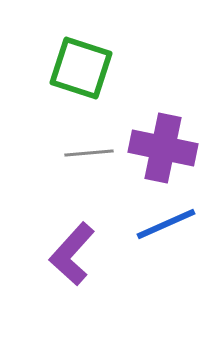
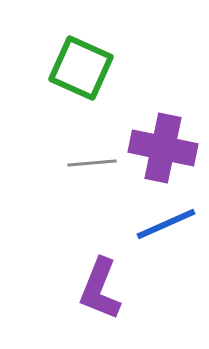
green square: rotated 6 degrees clockwise
gray line: moved 3 px right, 10 px down
purple L-shape: moved 28 px right, 35 px down; rotated 20 degrees counterclockwise
